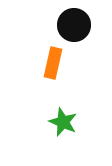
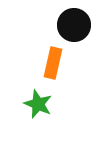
green star: moved 25 px left, 18 px up
